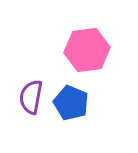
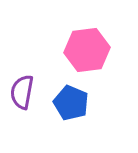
purple semicircle: moved 9 px left, 5 px up
